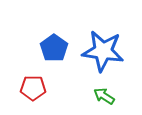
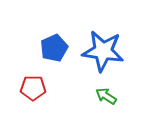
blue pentagon: rotated 12 degrees clockwise
green arrow: moved 2 px right
